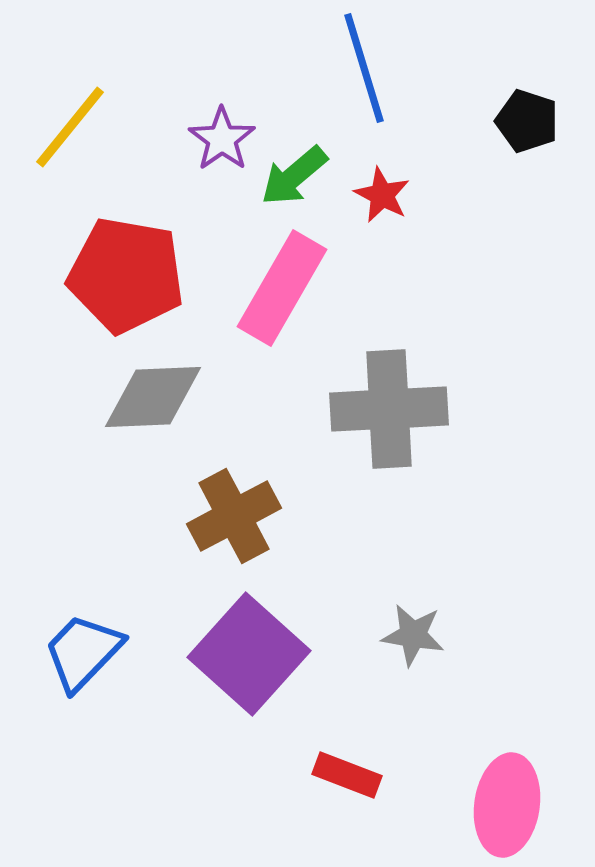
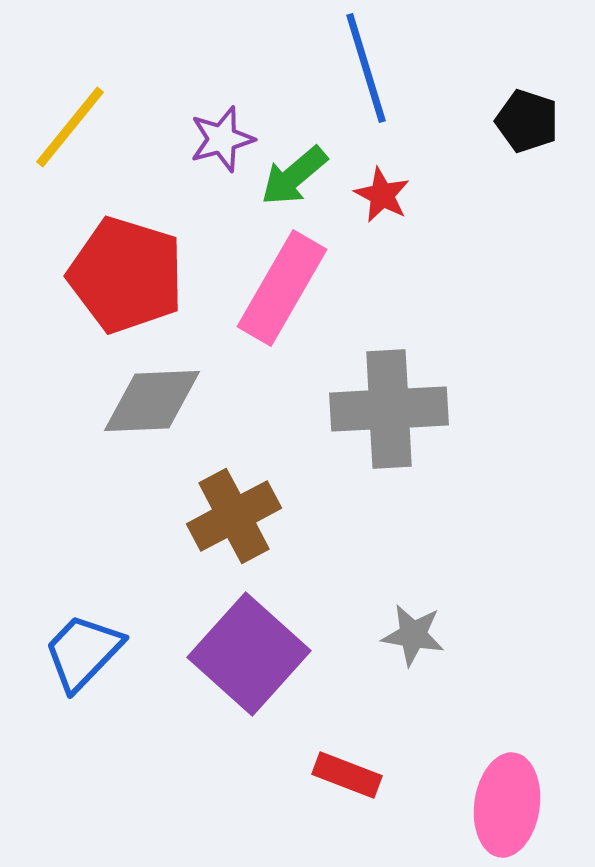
blue line: moved 2 px right
purple star: rotated 20 degrees clockwise
red pentagon: rotated 7 degrees clockwise
gray diamond: moved 1 px left, 4 px down
